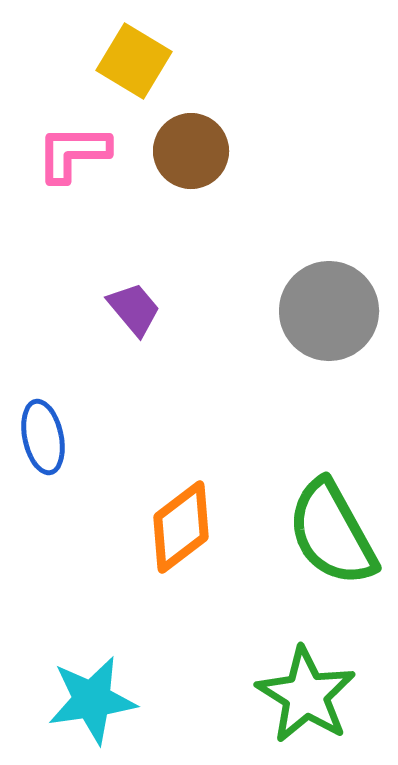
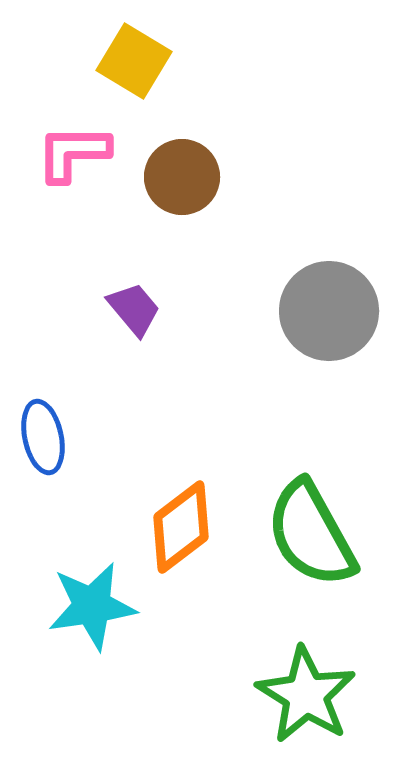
brown circle: moved 9 px left, 26 px down
green semicircle: moved 21 px left, 1 px down
cyan star: moved 94 px up
